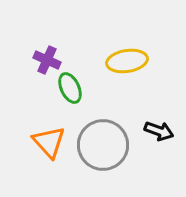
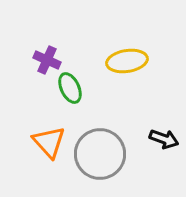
black arrow: moved 5 px right, 8 px down
gray circle: moved 3 px left, 9 px down
